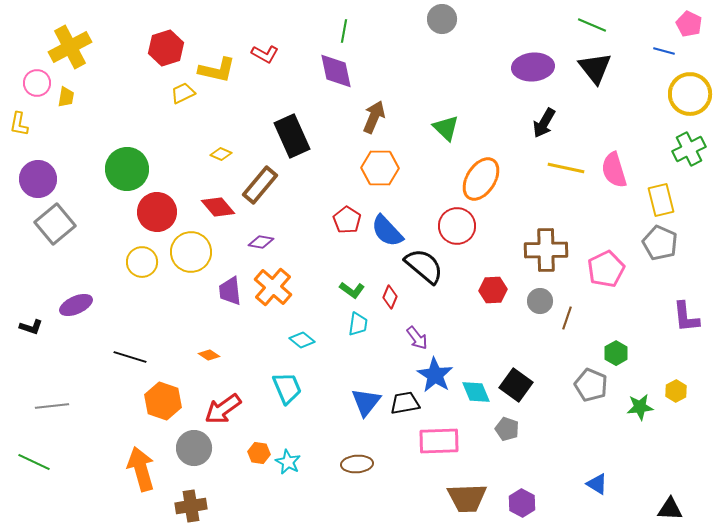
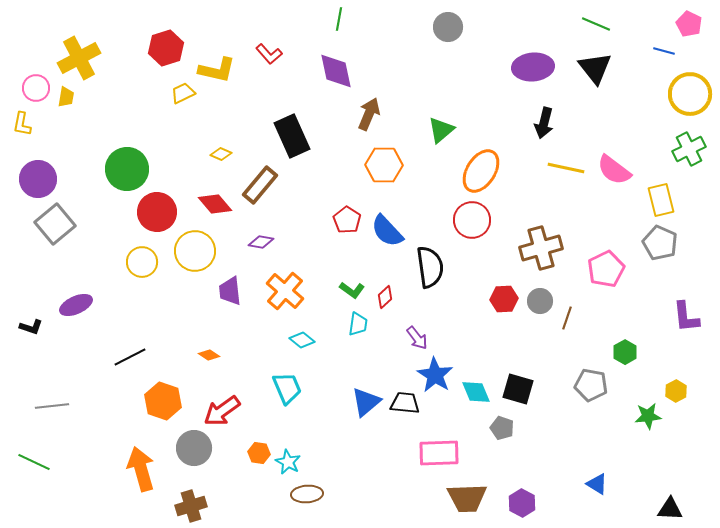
gray circle at (442, 19): moved 6 px right, 8 px down
green line at (592, 25): moved 4 px right, 1 px up
green line at (344, 31): moved 5 px left, 12 px up
yellow cross at (70, 47): moved 9 px right, 11 px down
red L-shape at (265, 54): moved 4 px right; rotated 20 degrees clockwise
pink circle at (37, 83): moved 1 px left, 5 px down
brown arrow at (374, 117): moved 5 px left, 3 px up
black arrow at (544, 123): rotated 16 degrees counterclockwise
yellow L-shape at (19, 124): moved 3 px right
green triangle at (446, 128): moved 5 px left, 2 px down; rotated 36 degrees clockwise
orange hexagon at (380, 168): moved 4 px right, 3 px up
pink semicircle at (614, 170): rotated 36 degrees counterclockwise
orange ellipse at (481, 179): moved 8 px up
red diamond at (218, 207): moved 3 px left, 3 px up
red circle at (457, 226): moved 15 px right, 6 px up
brown cross at (546, 250): moved 5 px left, 2 px up; rotated 15 degrees counterclockwise
yellow circle at (191, 252): moved 4 px right, 1 px up
black semicircle at (424, 266): moved 6 px right, 1 px down; rotated 42 degrees clockwise
orange cross at (273, 287): moved 12 px right, 4 px down
red hexagon at (493, 290): moved 11 px right, 9 px down
red diamond at (390, 297): moved 5 px left; rotated 25 degrees clockwise
green hexagon at (616, 353): moved 9 px right, 1 px up
black line at (130, 357): rotated 44 degrees counterclockwise
black square at (516, 385): moved 2 px right, 4 px down; rotated 20 degrees counterclockwise
gray pentagon at (591, 385): rotated 12 degrees counterclockwise
blue triangle at (366, 402): rotated 12 degrees clockwise
black trapezoid at (405, 403): rotated 16 degrees clockwise
green star at (640, 407): moved 8 px right, 9 px down
red arrow at (223, 409): moved 1 px left, 2 px down
gray pentagon at (507, 429): moved 5 px left, 1 px up
pink rectangle at (439, 441): moved 12 px down
brown ellipse at (357, 464): moved 50 px left, 30 px down
brown cross at (191, 506): rotated 8 degrees counterclockwise
